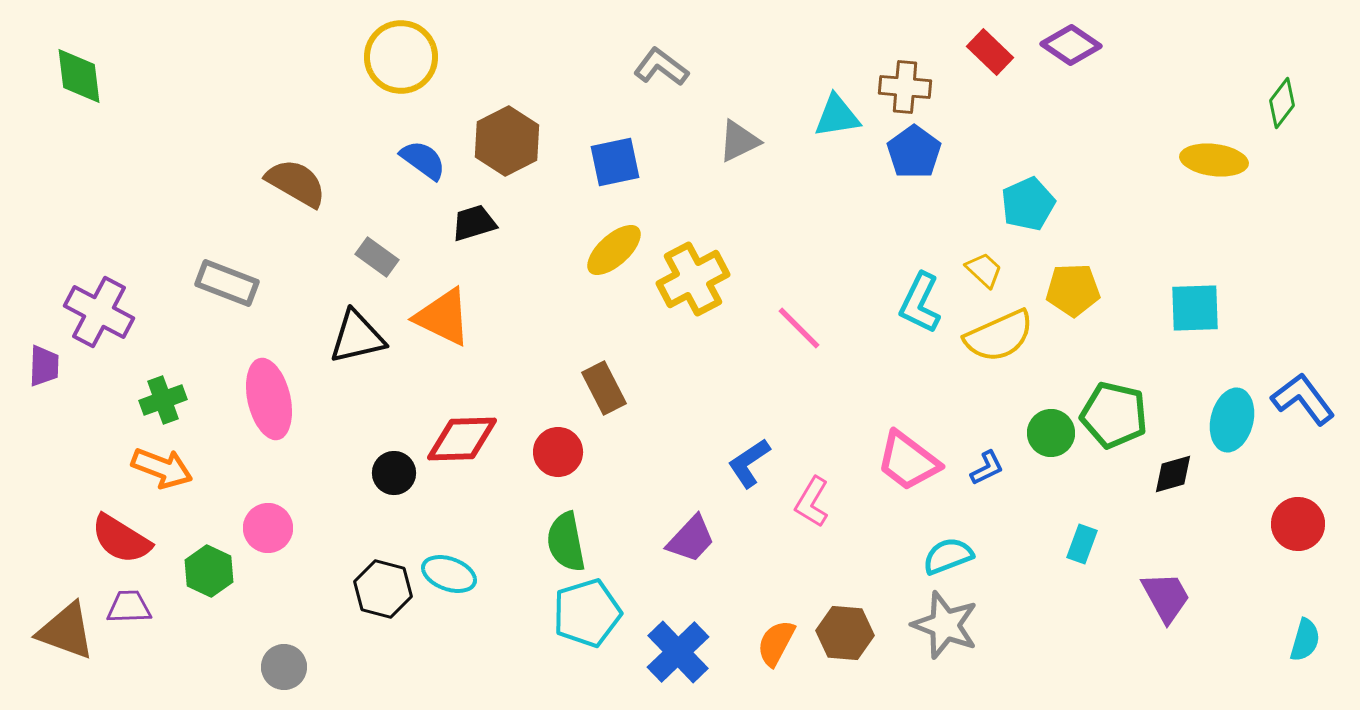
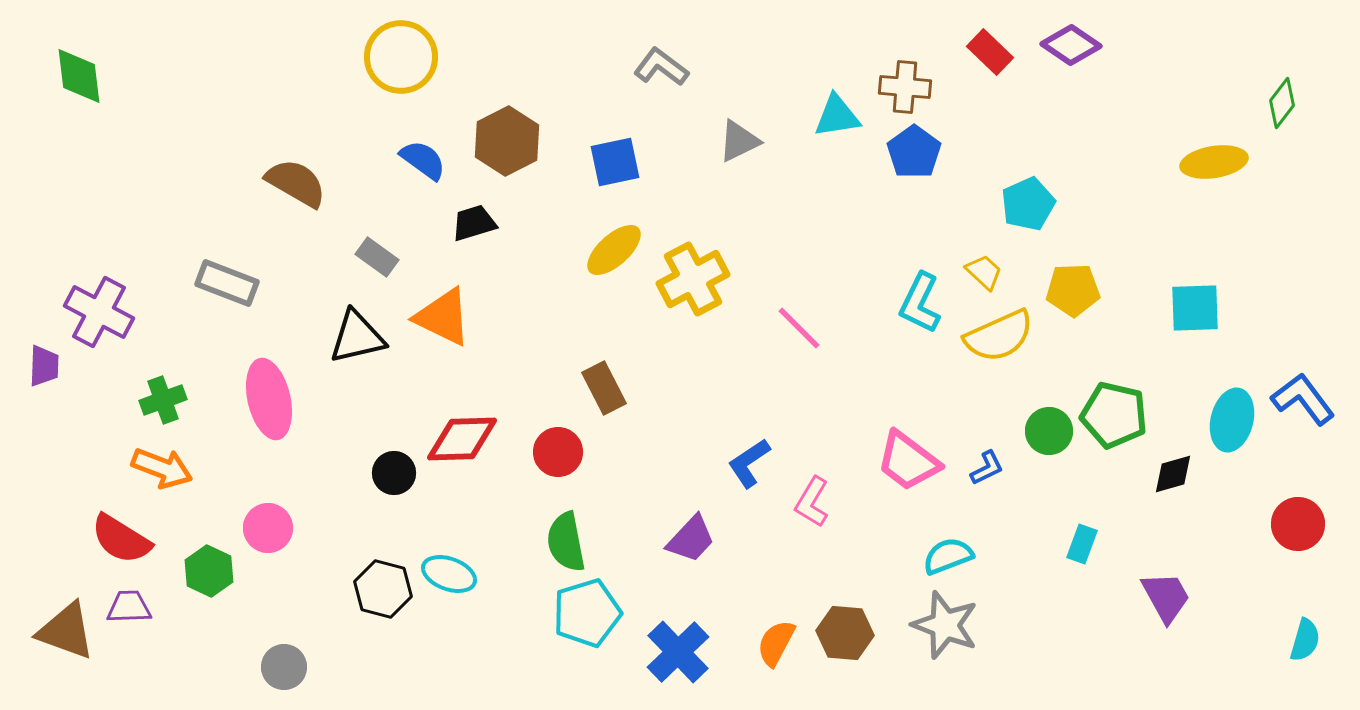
yellow ellipse at (1214, 160): moved 2 px down; rotated 16 degrees counterclockwise
yellow trapezoid at (984, 270): moved 2 px down
green circle at (1051, 433): moved 2 px left, 2 px up
